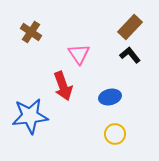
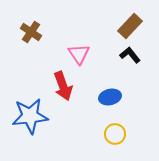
brown rectangle: moved 1 px up
